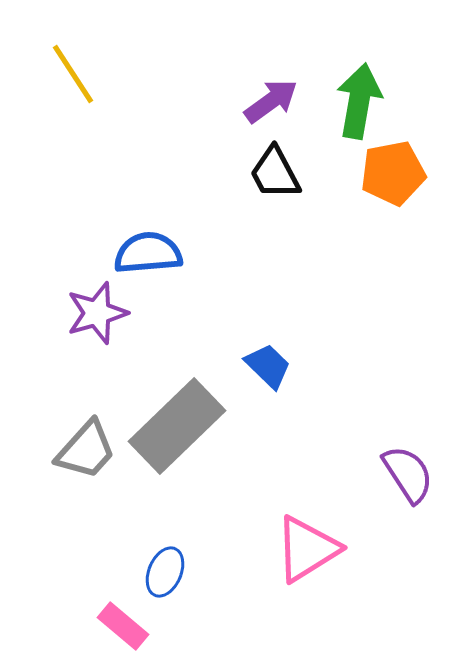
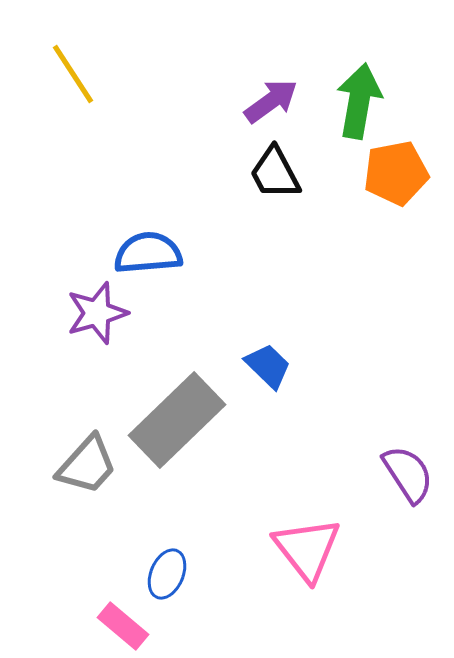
orange pentagon: moved 3 px right
gray rectangle: moved 6 px up
gray trapezoid: moved 1 px right, 15 px down
pink triangle: rotated 36 degrees counterclockwise
blue ellipse: moved 2 px right, 2 px down
